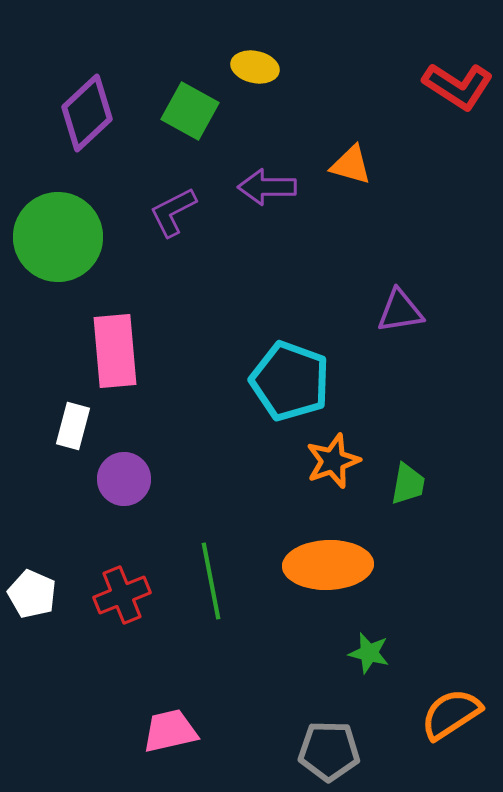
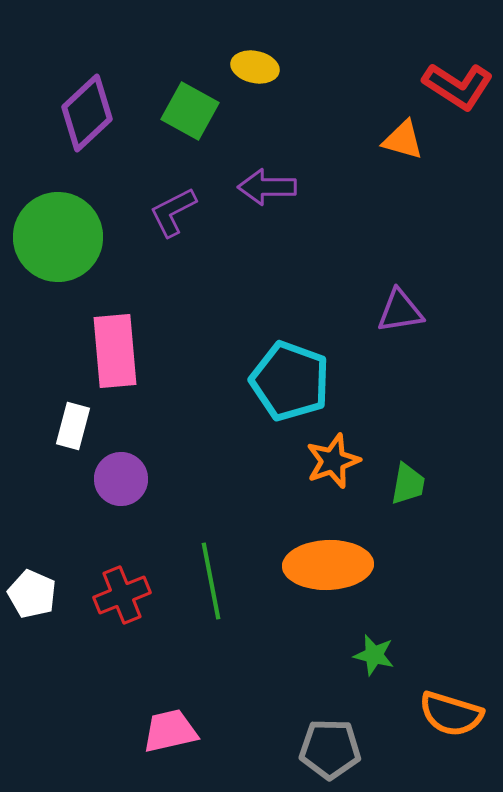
orange triangle: moved 52 px right, 25 px up
purple circle: moved 3 px left
green star: moved 5 px right, 2 px down
orange semicircle: rotated 130 degrees counterclockwise
gray pentagon: moved 1 px right, 2 px up
